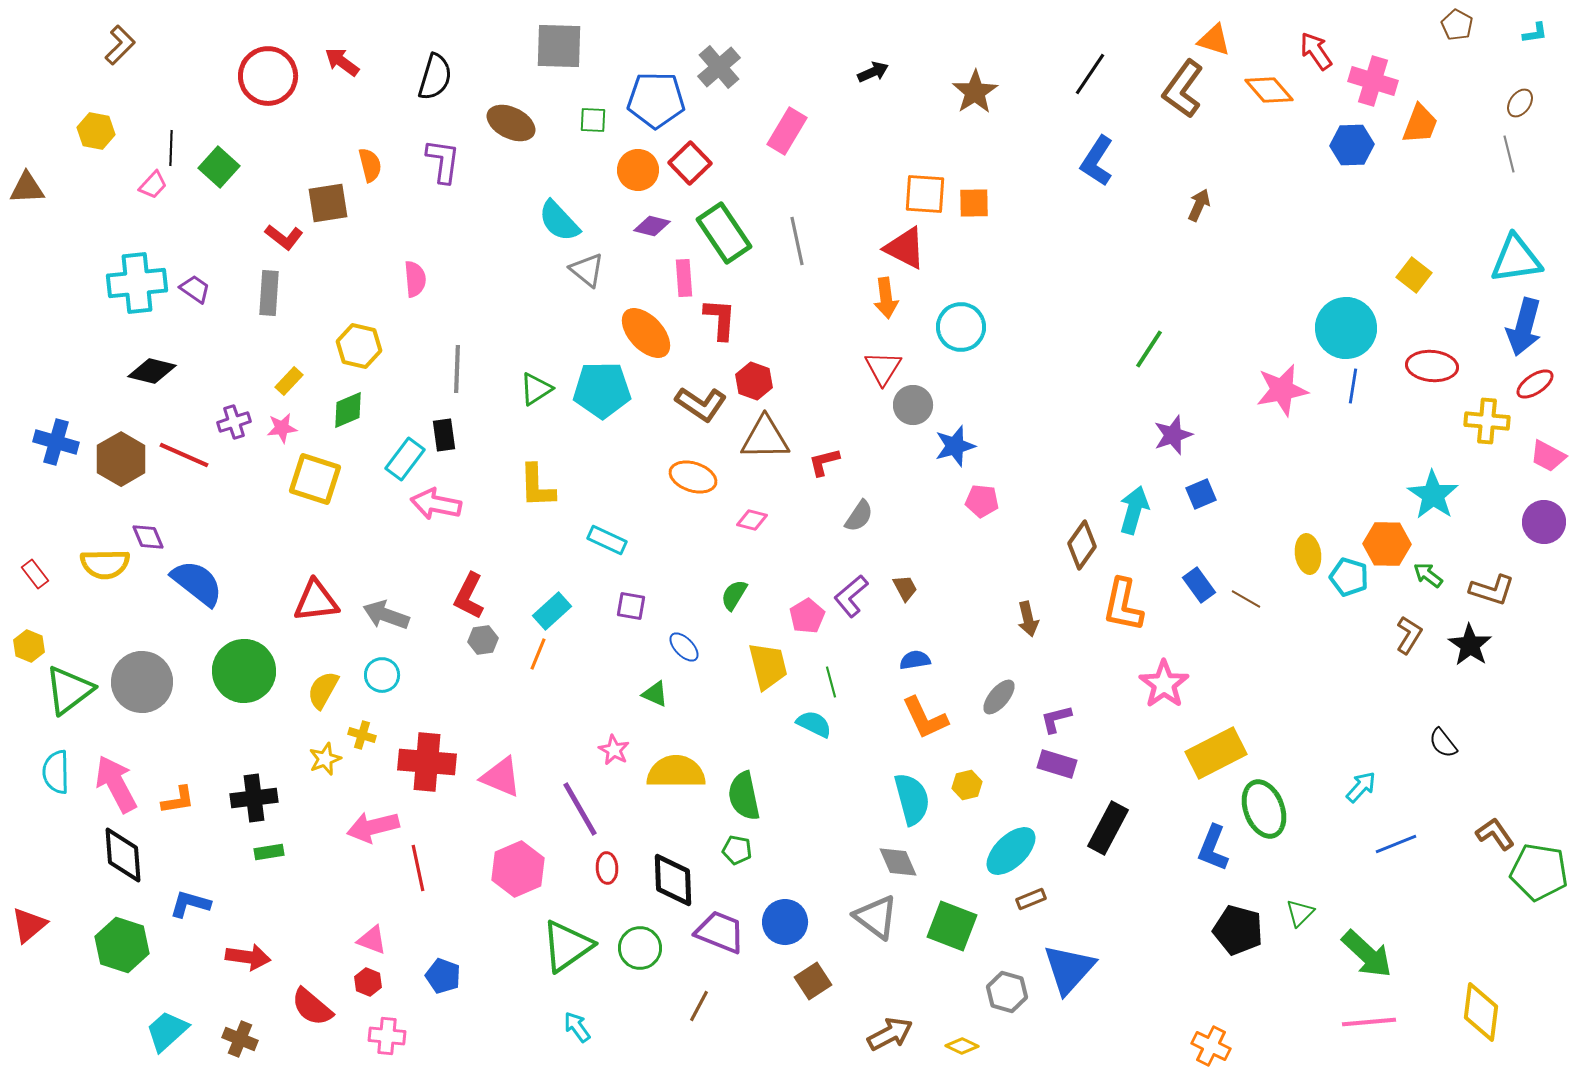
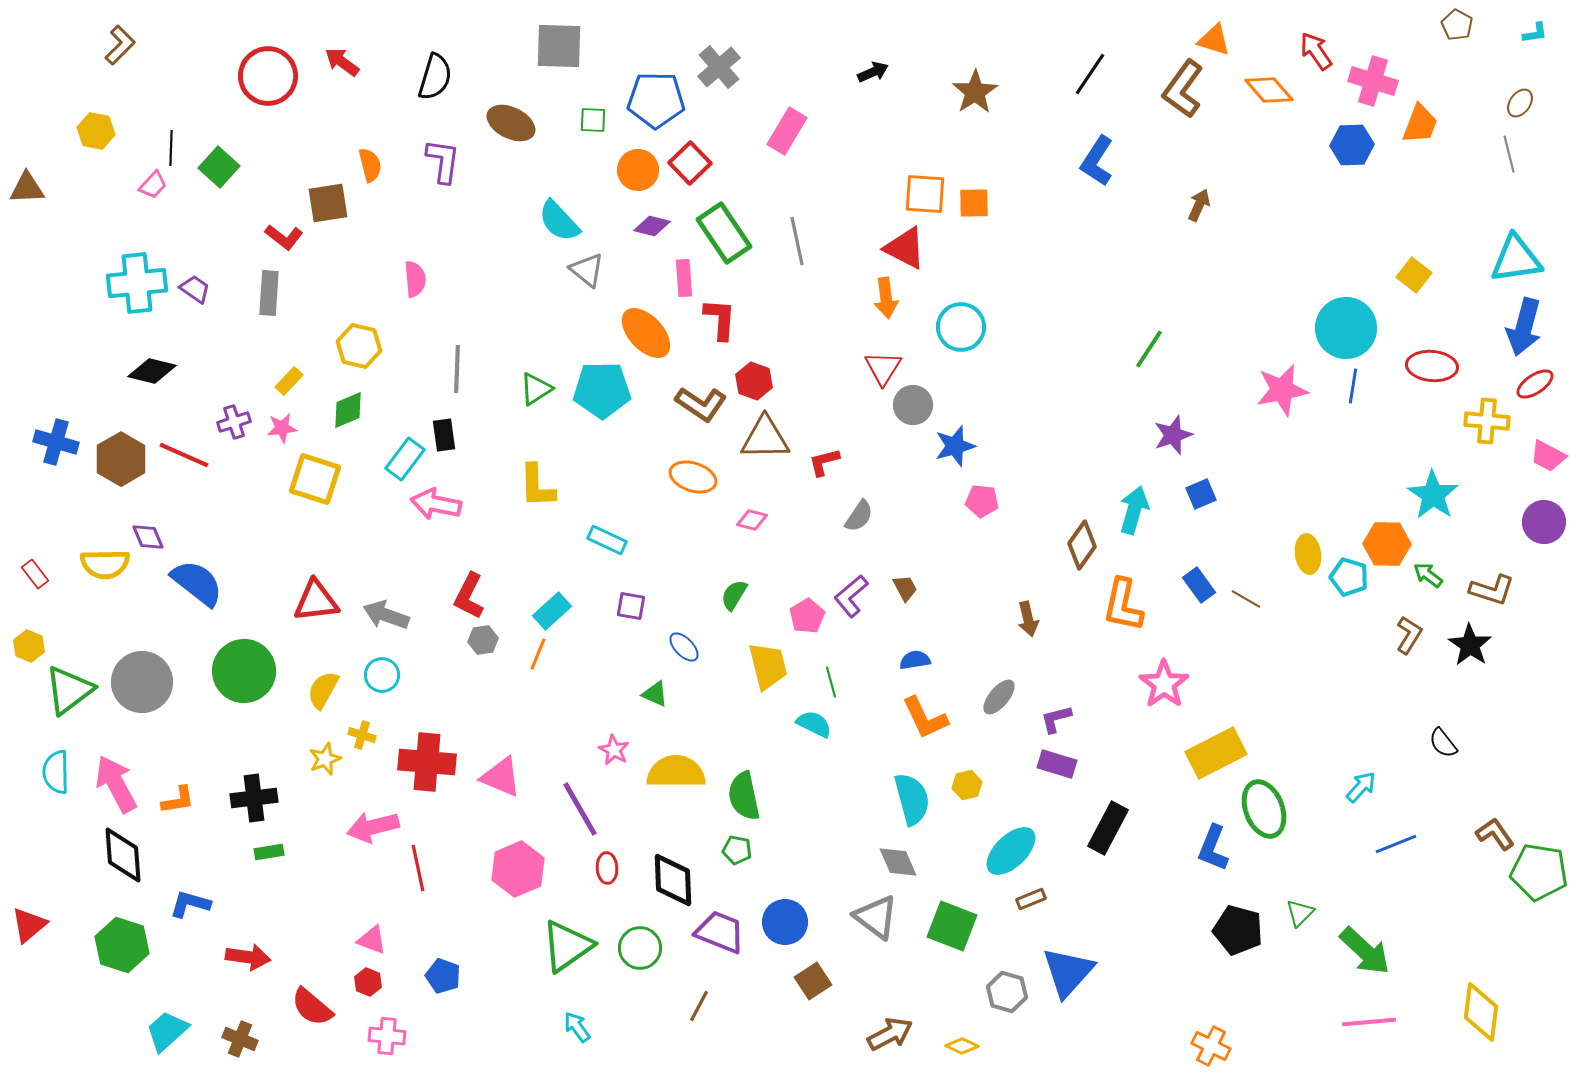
green arrow at (1367, 954): moved 2 px left, 3 px up
blue triangle at (1069, 969): moved 1 px left, 3 px down
